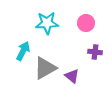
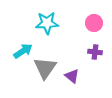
pink circle: moved 8 px right
cyan arrow: rotated 30 degrees clockwise
gray triangle: rotated 25 degrees counterclockwise
